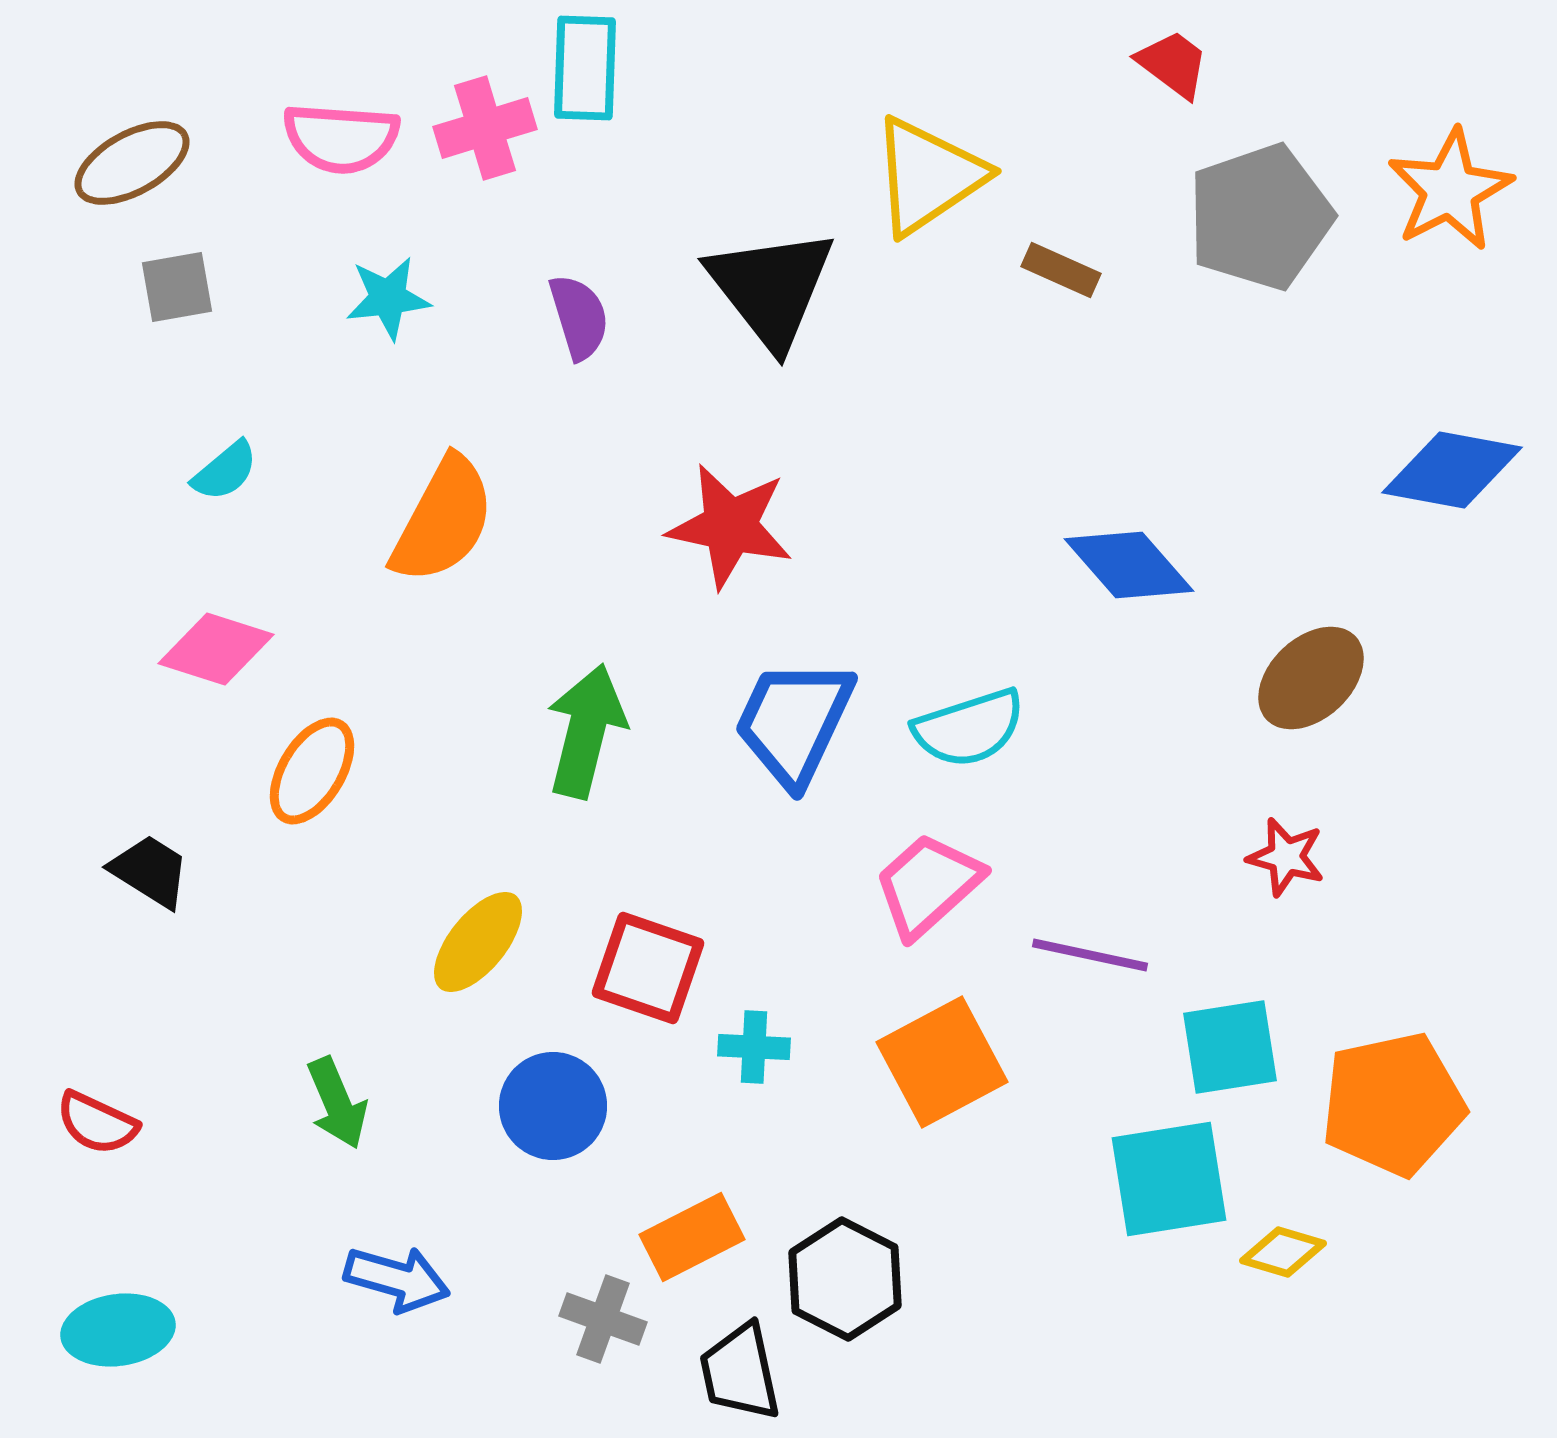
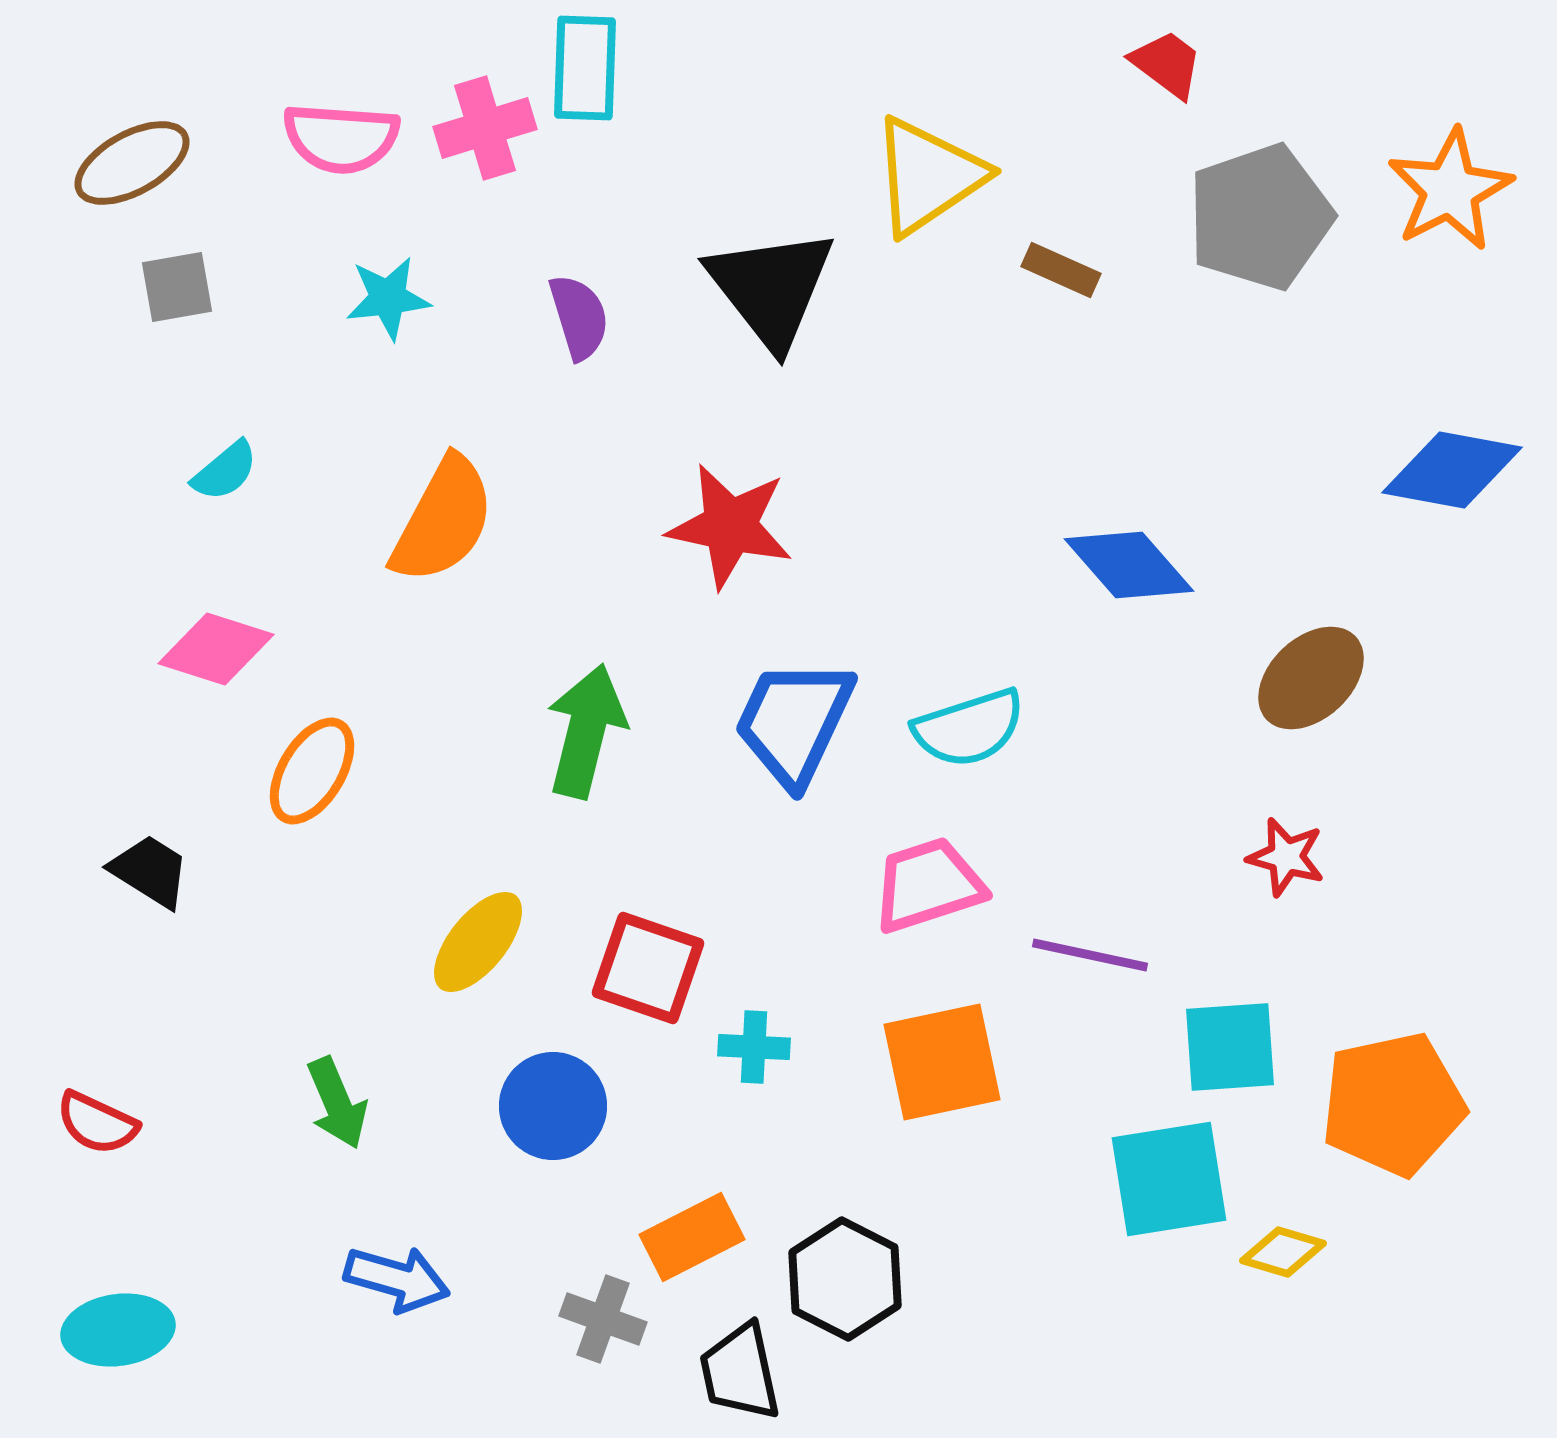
red trapezoid at (1173, 64): moved 6 px left
pink trapezoid at (928, 885): rotated 24 degrees clockwise
cyan square at (1230, 1047): rotated 5 degrees clockwise
orange square at (942, 1062): rotated 16 degrees clockwise
